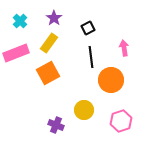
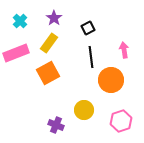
pink arrow: moved 2 px down
